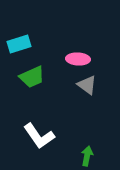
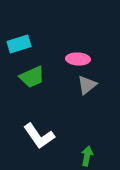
gray triangle: rotated 45 degrees clockwise
